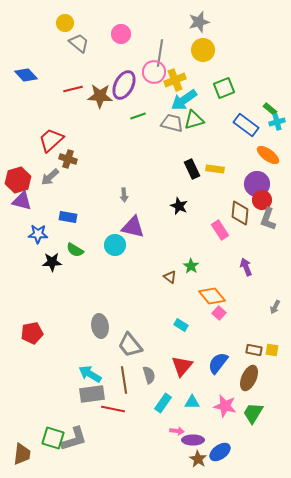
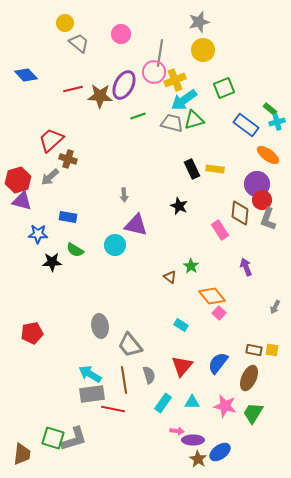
purple triangle at (133, 227): moved 3 px right, 2 px up
